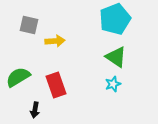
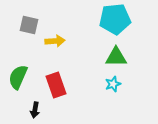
cyan pentagon: rotated 16 degrees clockwise
green triangle: rotated 35 degrees counterclockwise
green semicircle: rotated 35 degrees counterclockwise
